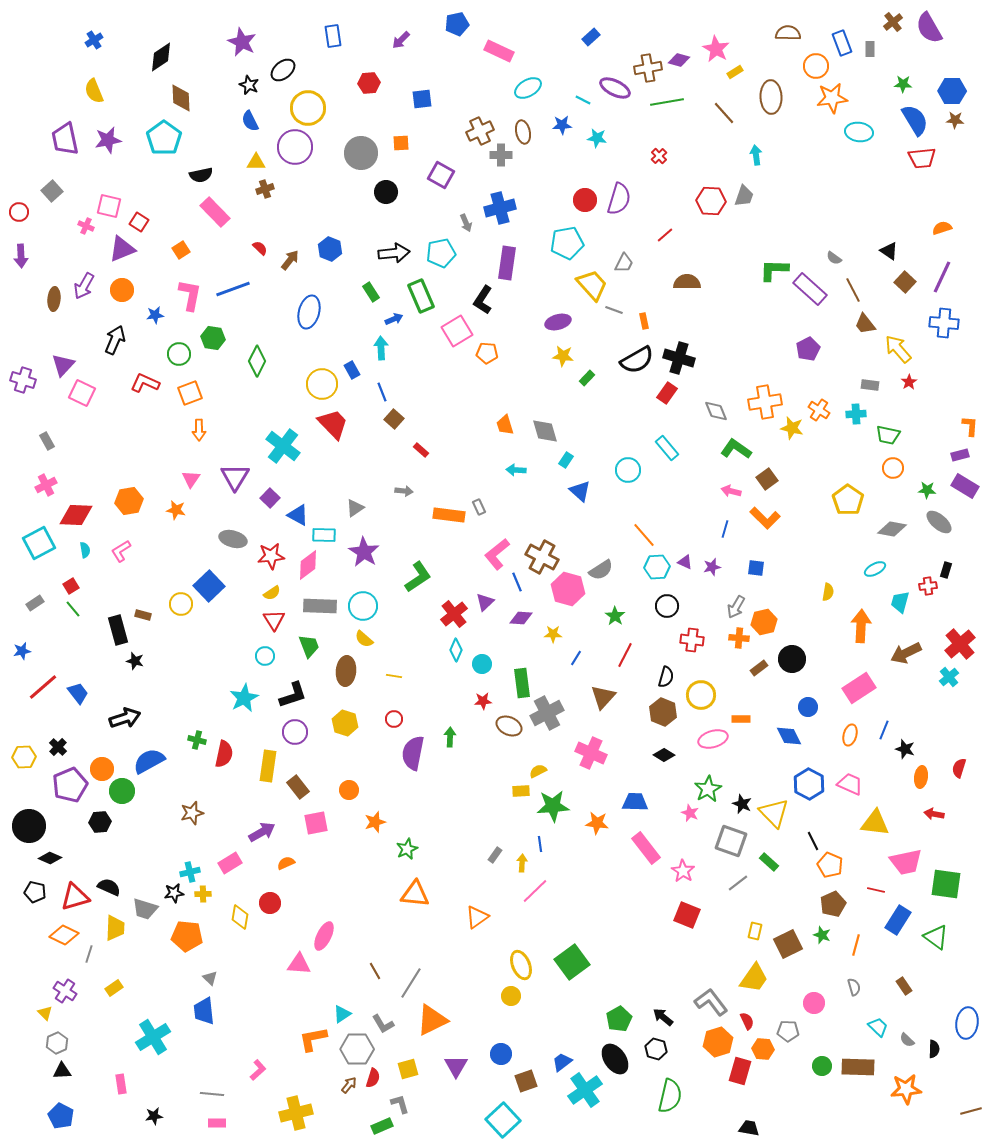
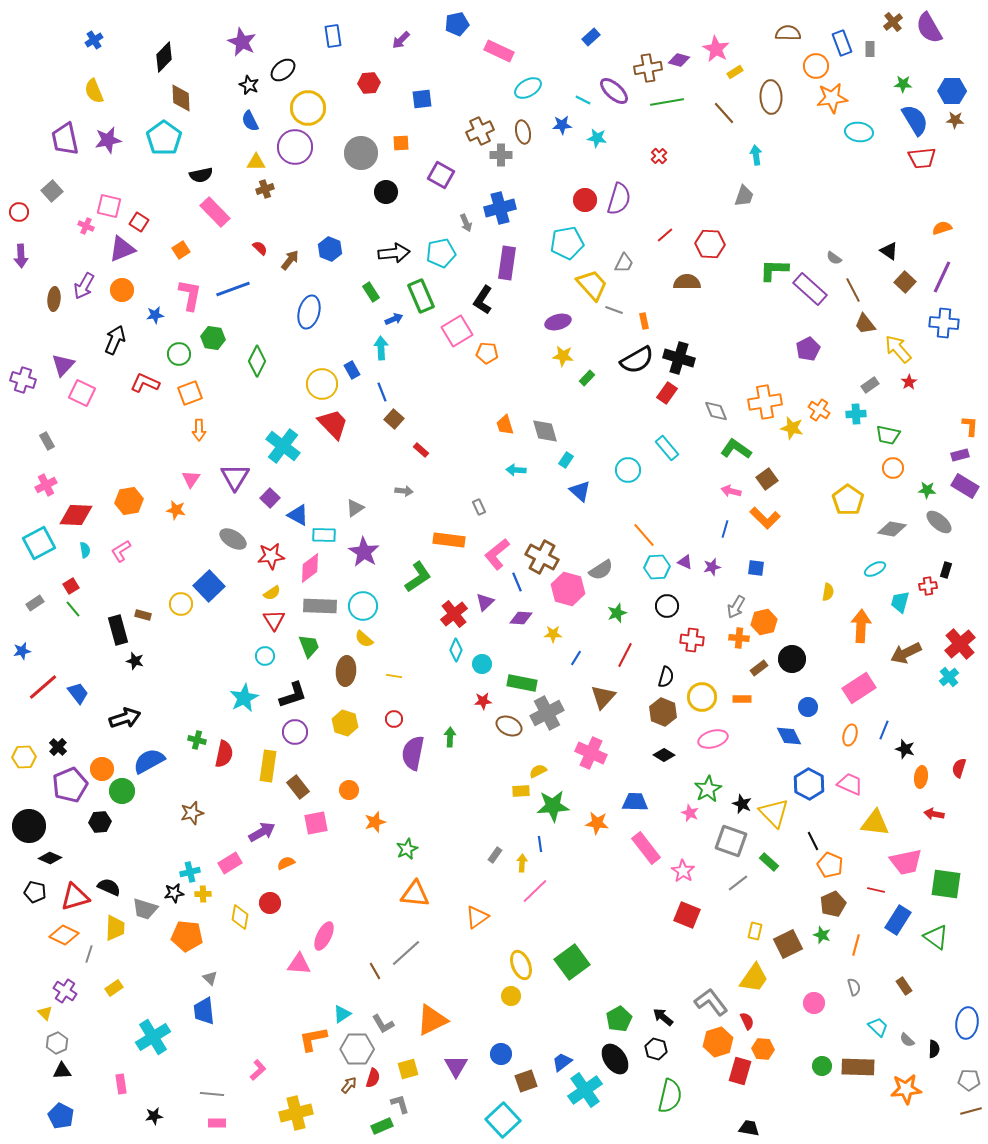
black diamond at (161, 57): moved 3 px right; rotated 12 degrees counterclockwise
purple ellipse at (615, 88): moved 1 px left, 3 px down; rotated 16 degrees clockwise
red hexagon at (711, 201): moved 1 px left, 43 px down
gray rectangle at (870, 385): rotated 42 degrees counterclockwise
orange rectangle at (449, 515): moved 25 px down
gray ellipse at (233, 539): rotated 16 degrees clockwise
pink diamond at (308, 565): moved 2 px right, 3 px down
green star at (615, 616): moved 2 px right, 3 px up; rotated 18 degrees clockwise
green rectangle at (522, 683): rotated 72 degrees counterclockwise
yellow circle at (701, 695): moved 1 px right, 2 px down
orange rectangle at (741, 719): moved 1 px right, 20 px up
gray line at (411, 983): moved 5 px left, 30 px up; rotated 16 degrees clockwise
gray pentagon at (788, 1031): moved 181 px right, 49 px down
